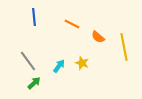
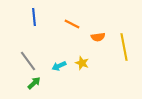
orange semicircle: rotated 48 degrees counterclockwise
cyan arrow: rotated 152 degrees counterclockwise
